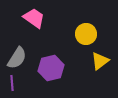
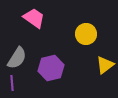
yellow triangle: moved 5 px right, 4 px down
